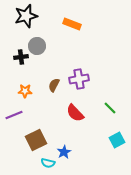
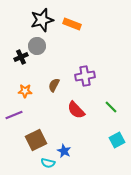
black star: moved 16 px right, 4 px down
black cross: rotated 16 degrees counterclockwise
purple cross: moved 6 px right, 3 px up
green line: moved 1 px right, 1 px up
red semicircle: moved 1 px right, 3 px up
blue star: moved 1 px up; rotated 16 degrees counterclockwise
